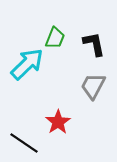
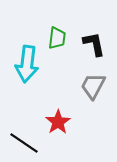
green trapezoid: moved 2 px right; rotated 15 degrees counterclockwise
cyan arrow: rotated 141 degrees clockwise
